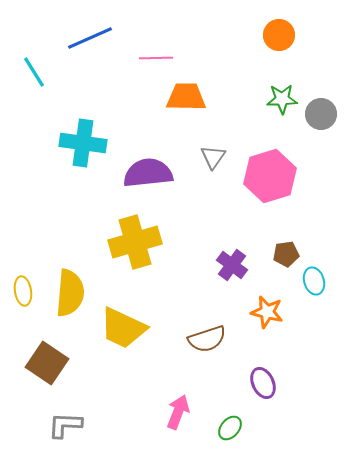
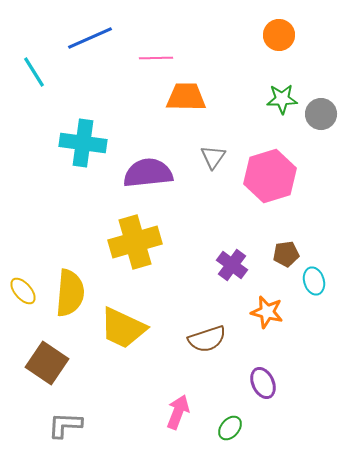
yellow ellipse: rotated 32 degrees counterclockwise
